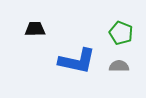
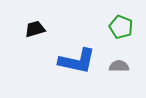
black trapezoid: rotated 15 degrees counterclockwise
green pentagon: moved 6 px up
